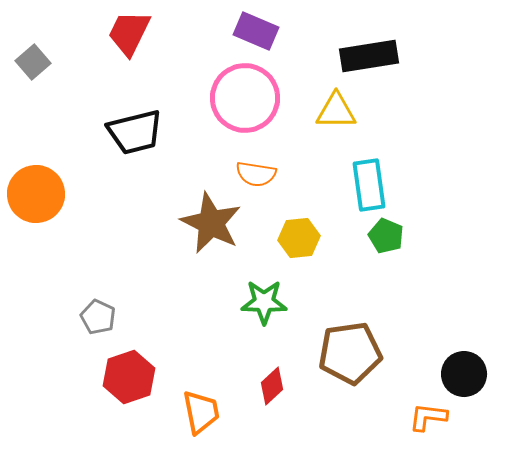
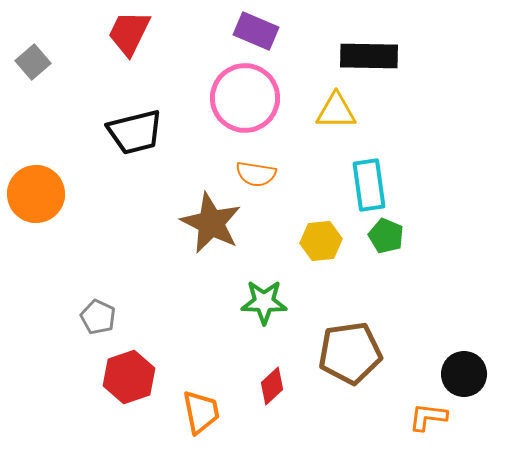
black rectangle: rotated 10 degrees clockwise
yellow hexagon: moved 22 px right, 3 px down
